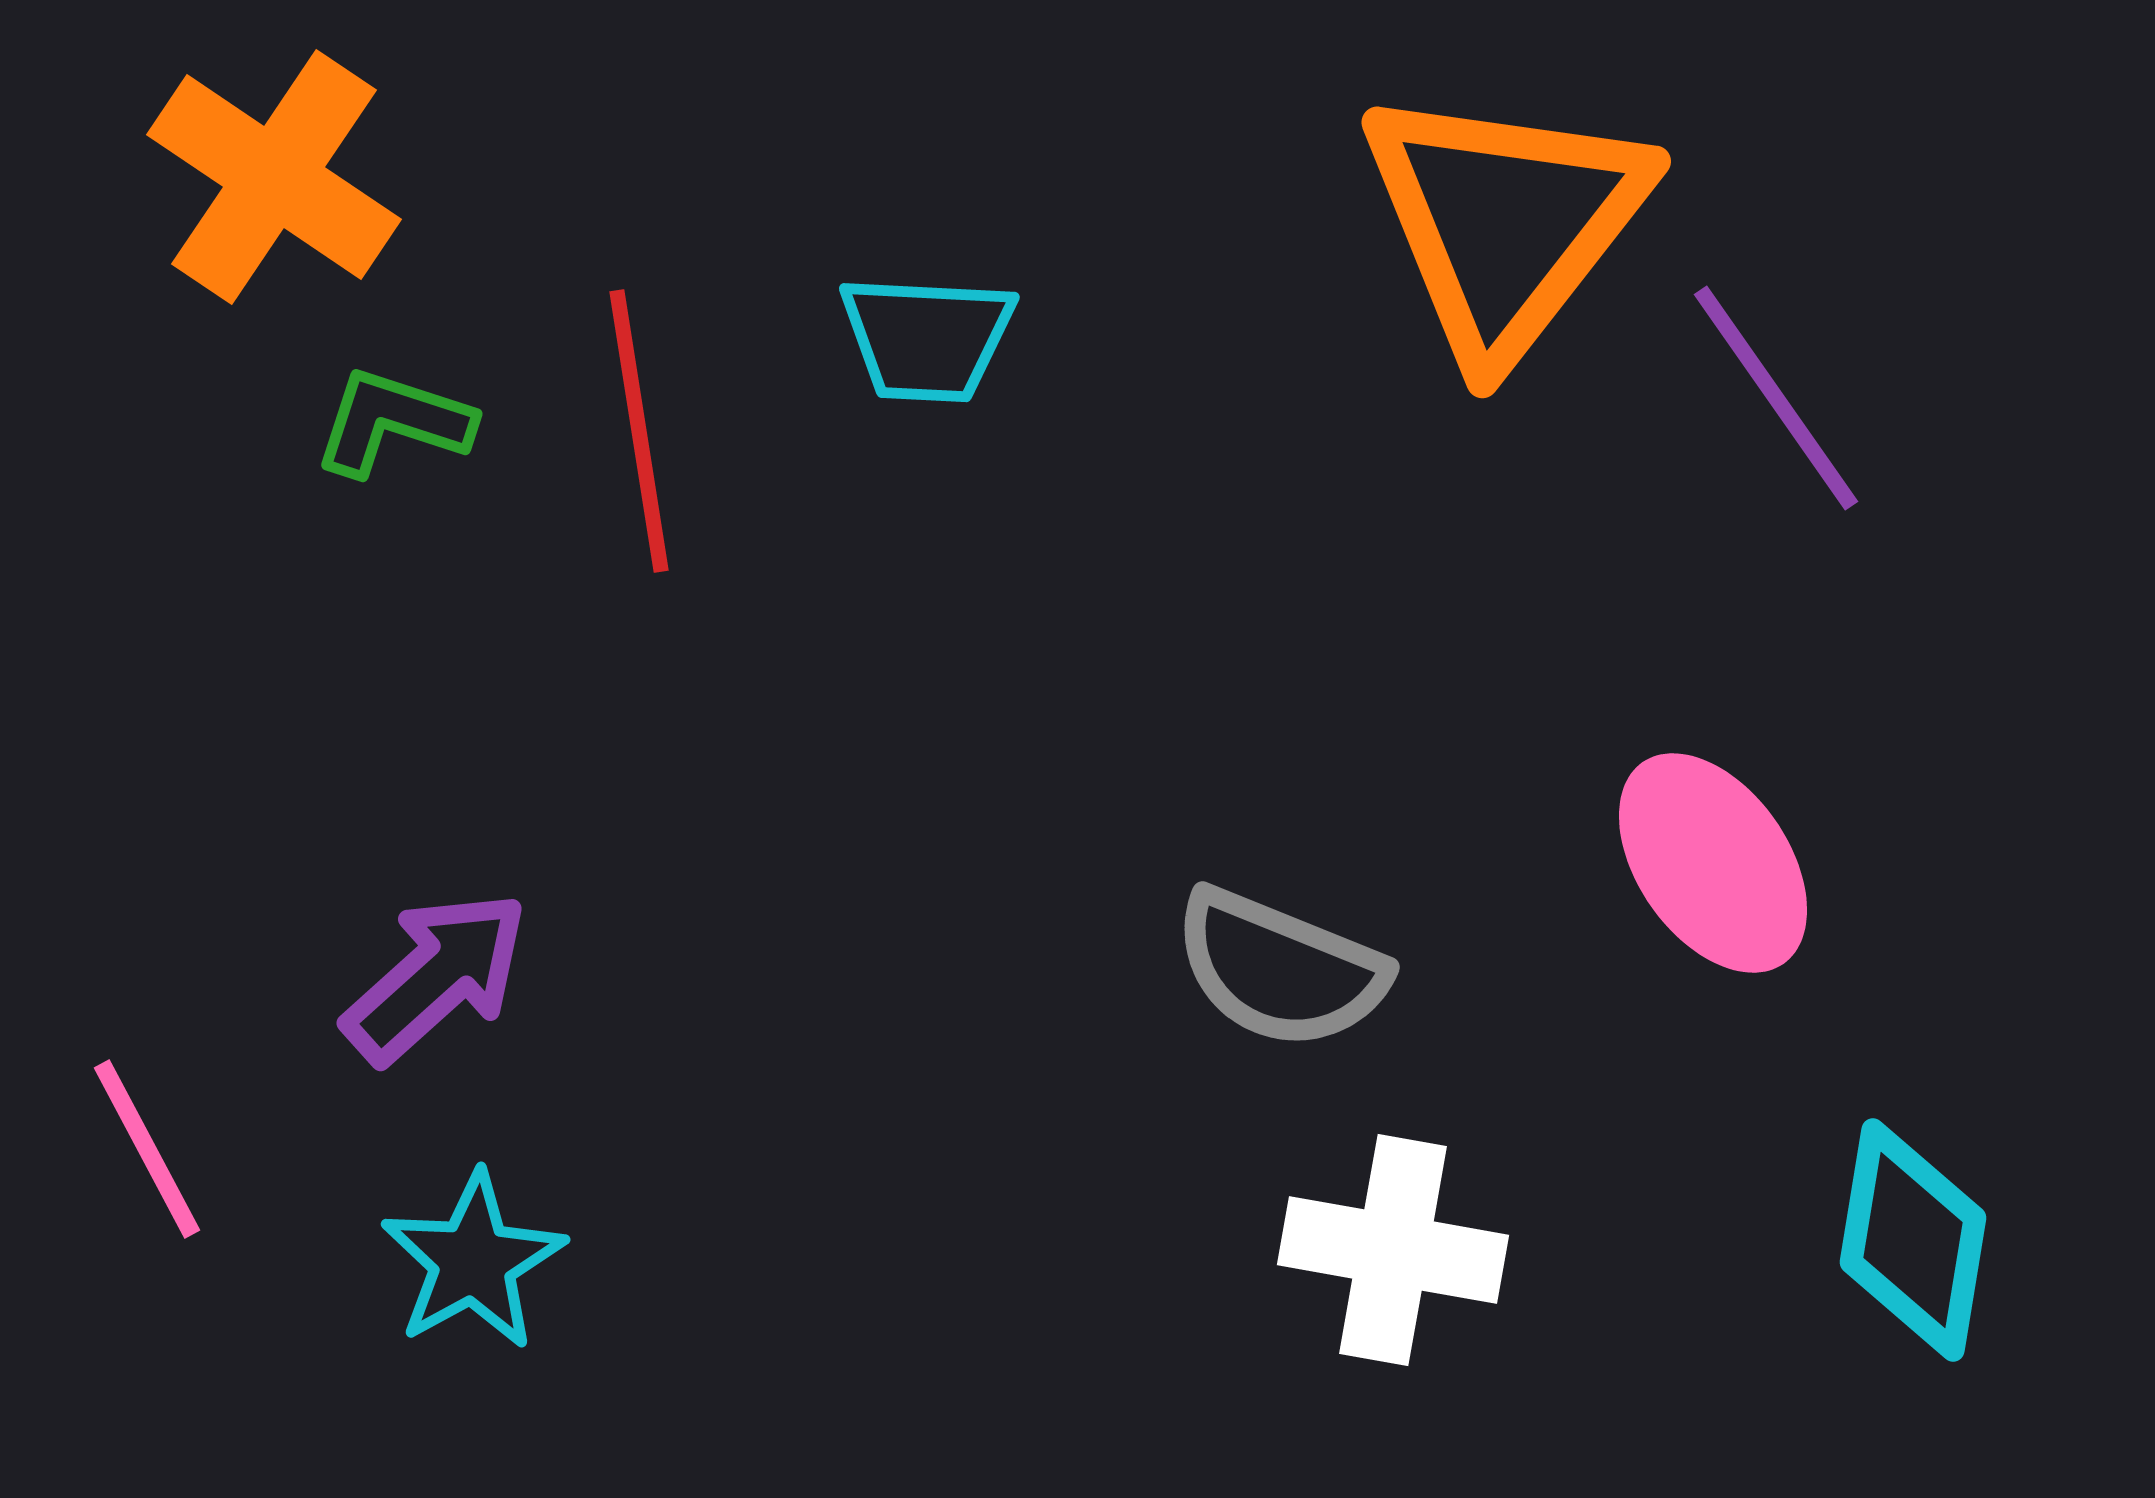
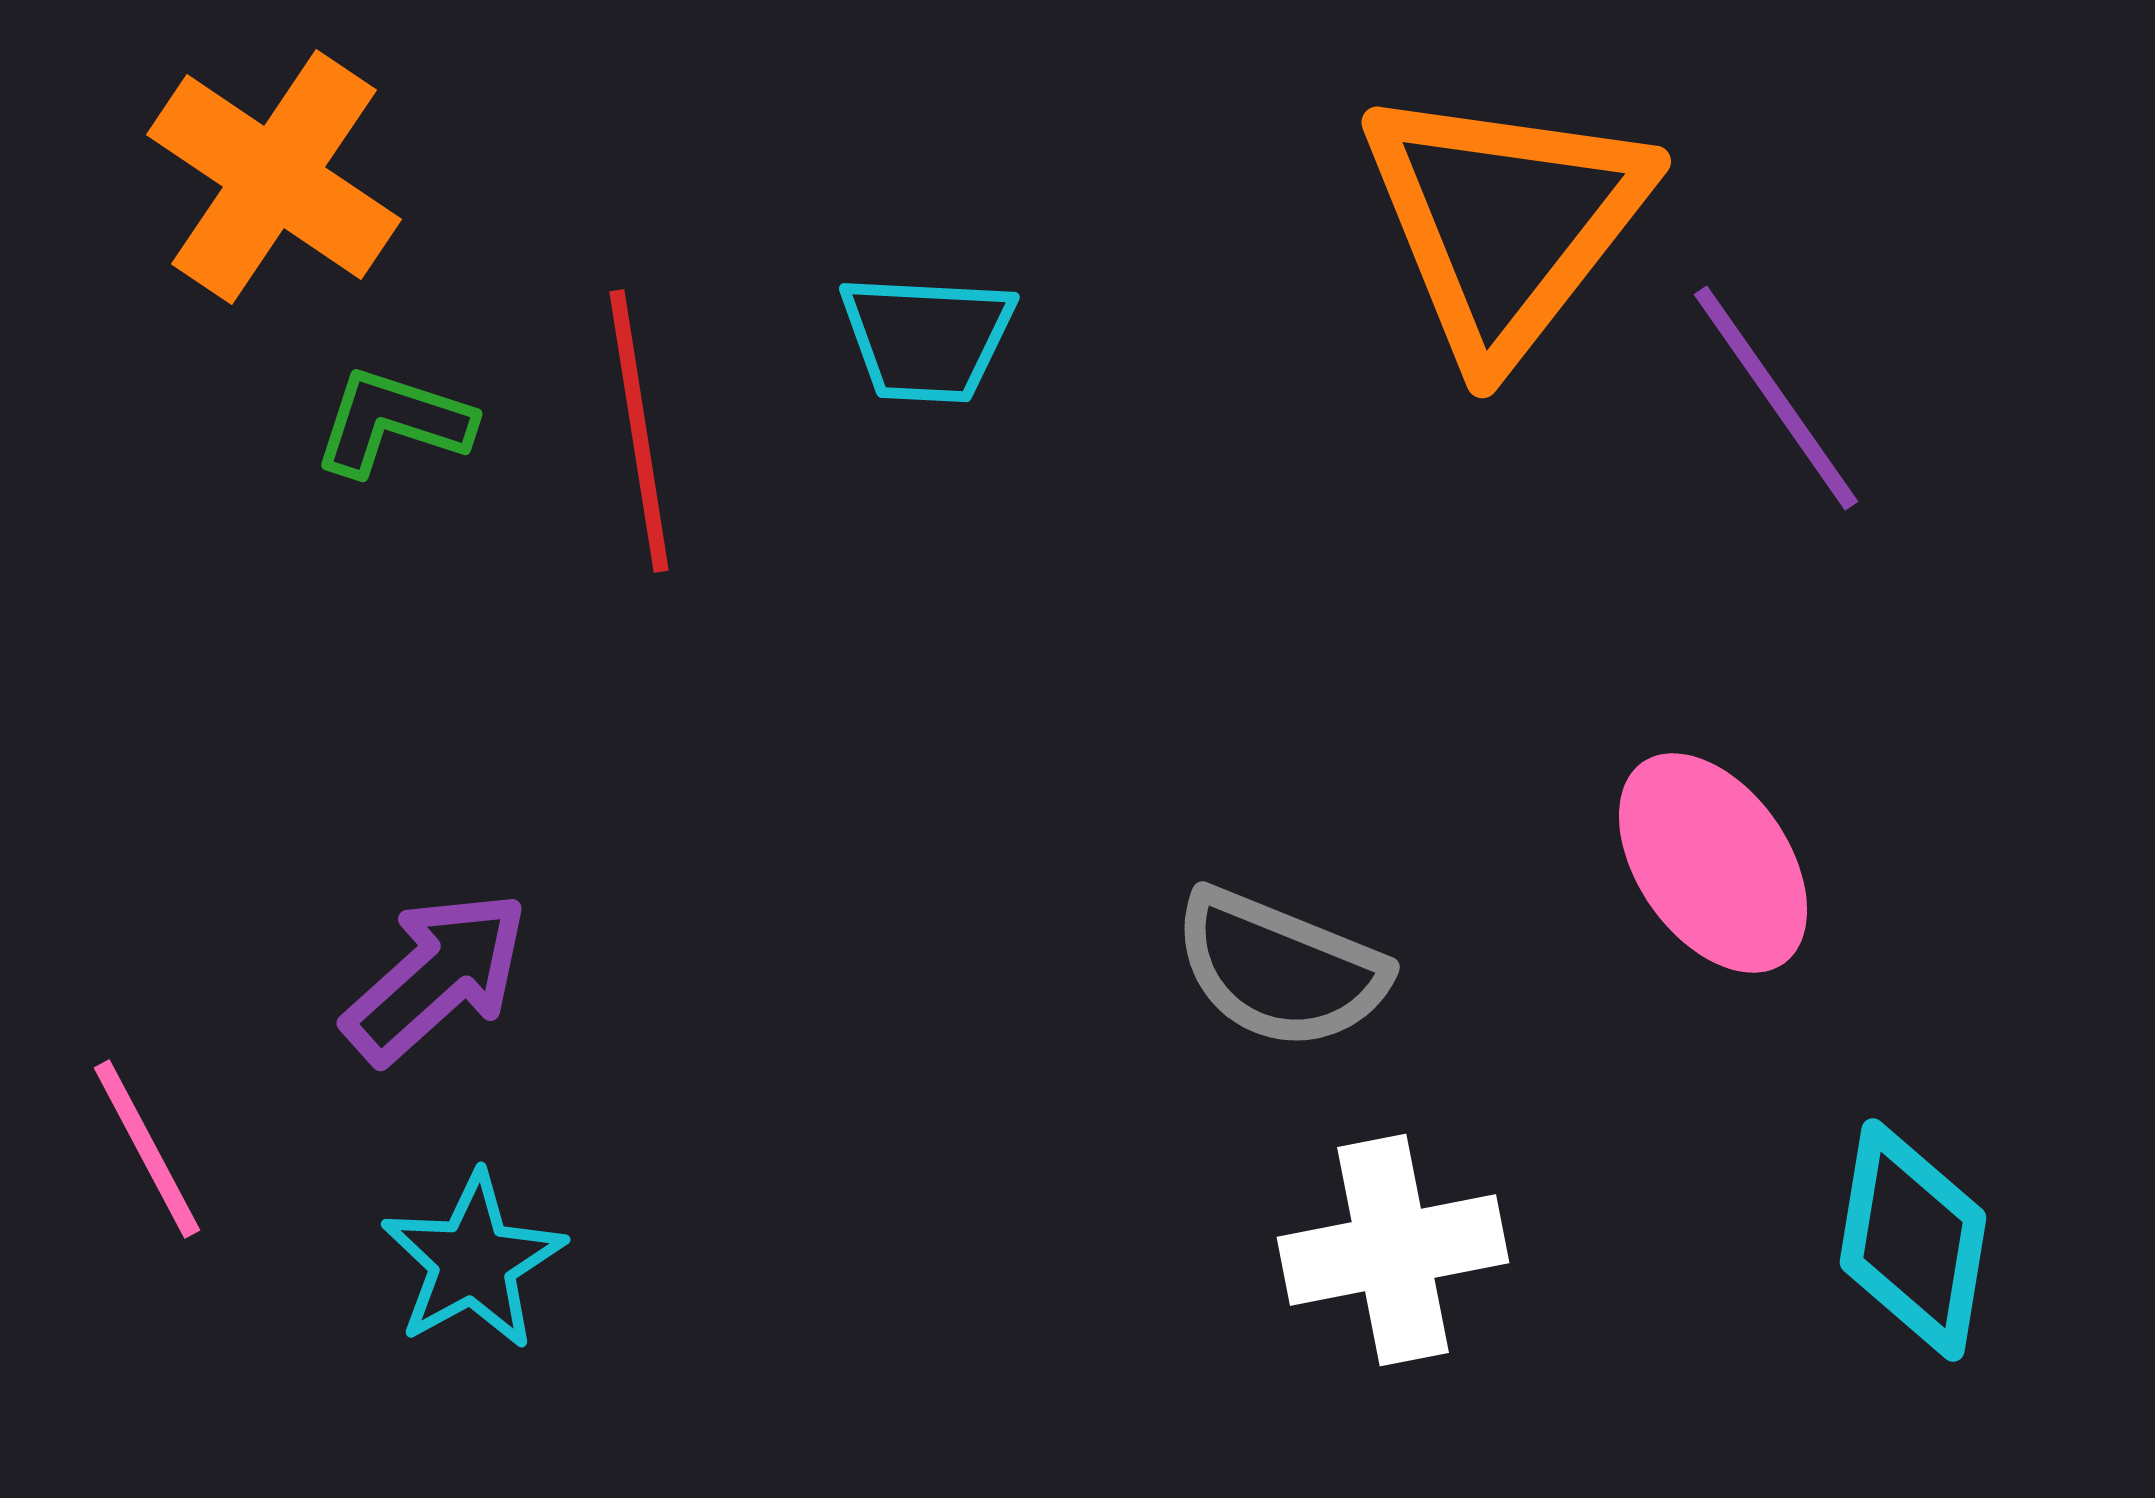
white cross: rotated 21 degrees counterclockwise
